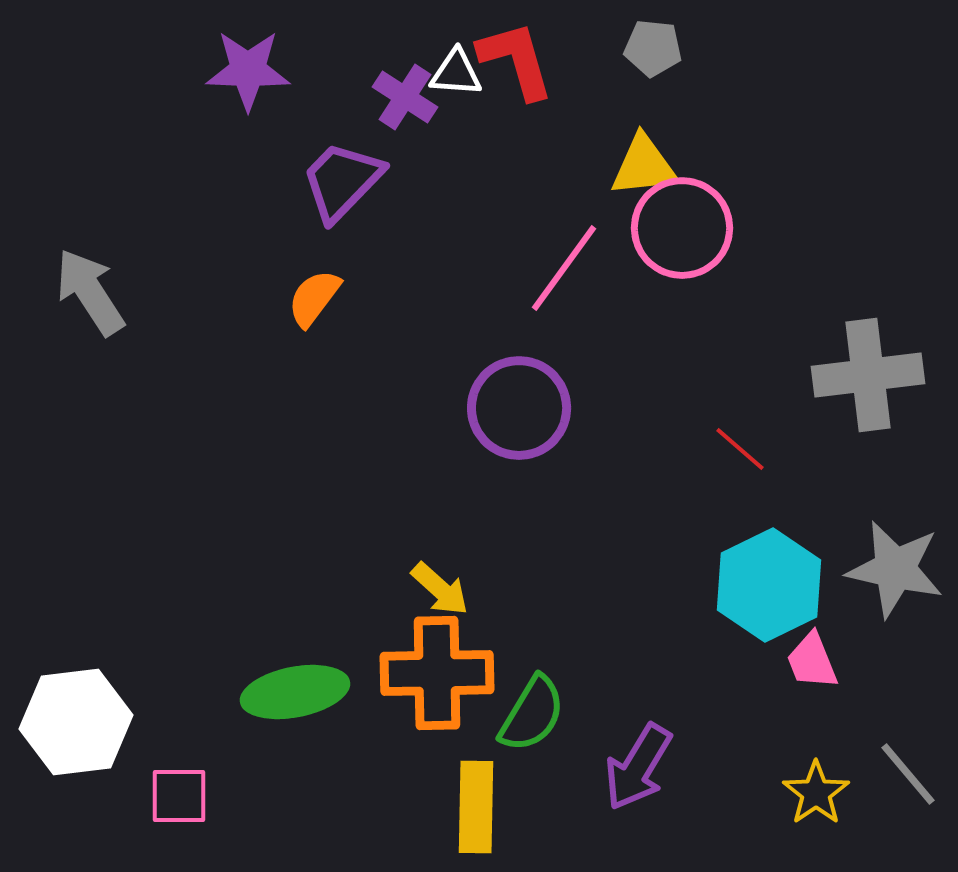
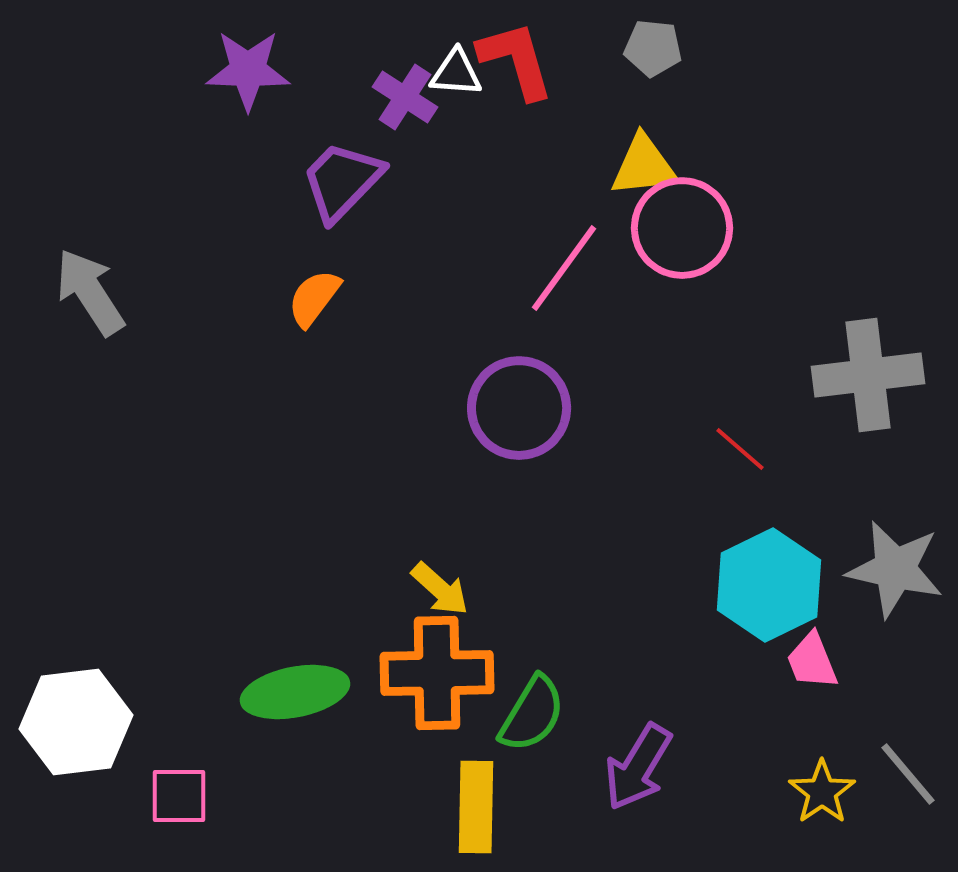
yellow star: moved 6 px right, 1 px up
